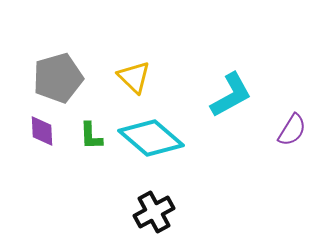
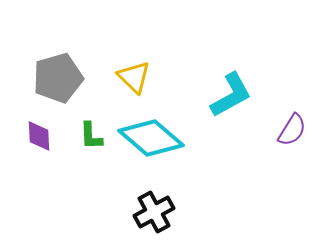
purple diamond: moved 3 px left, 5 px down
